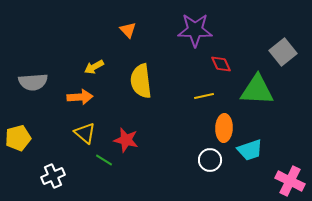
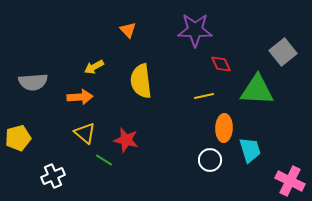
cyan trapezoid: rotated 88 degrees counterclockwise
